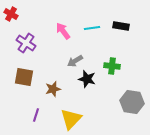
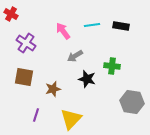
cyan line: moved 3 px up
gray arrow: moved 5 px up
